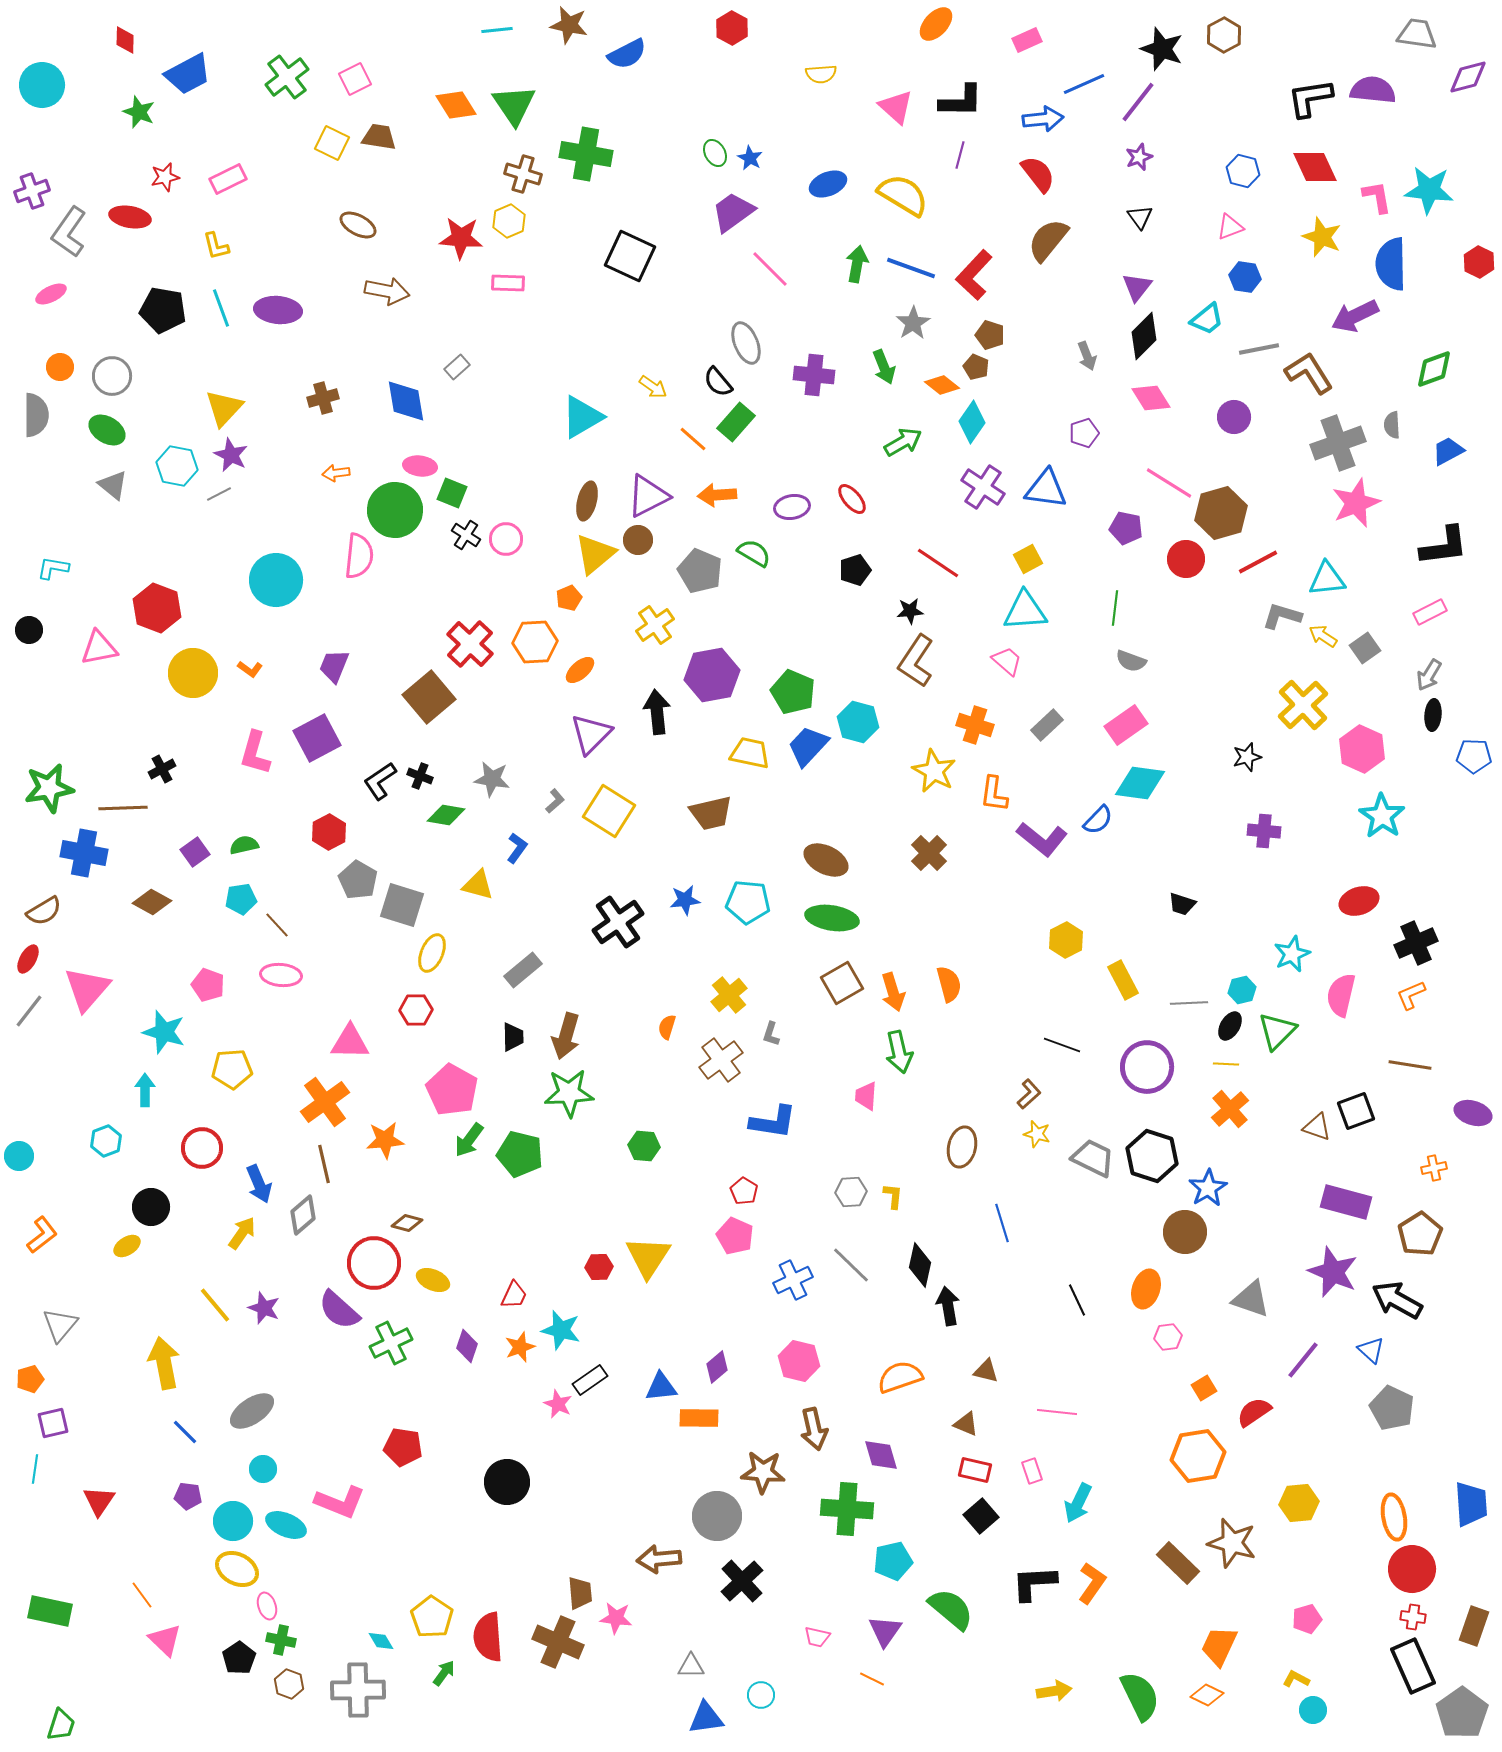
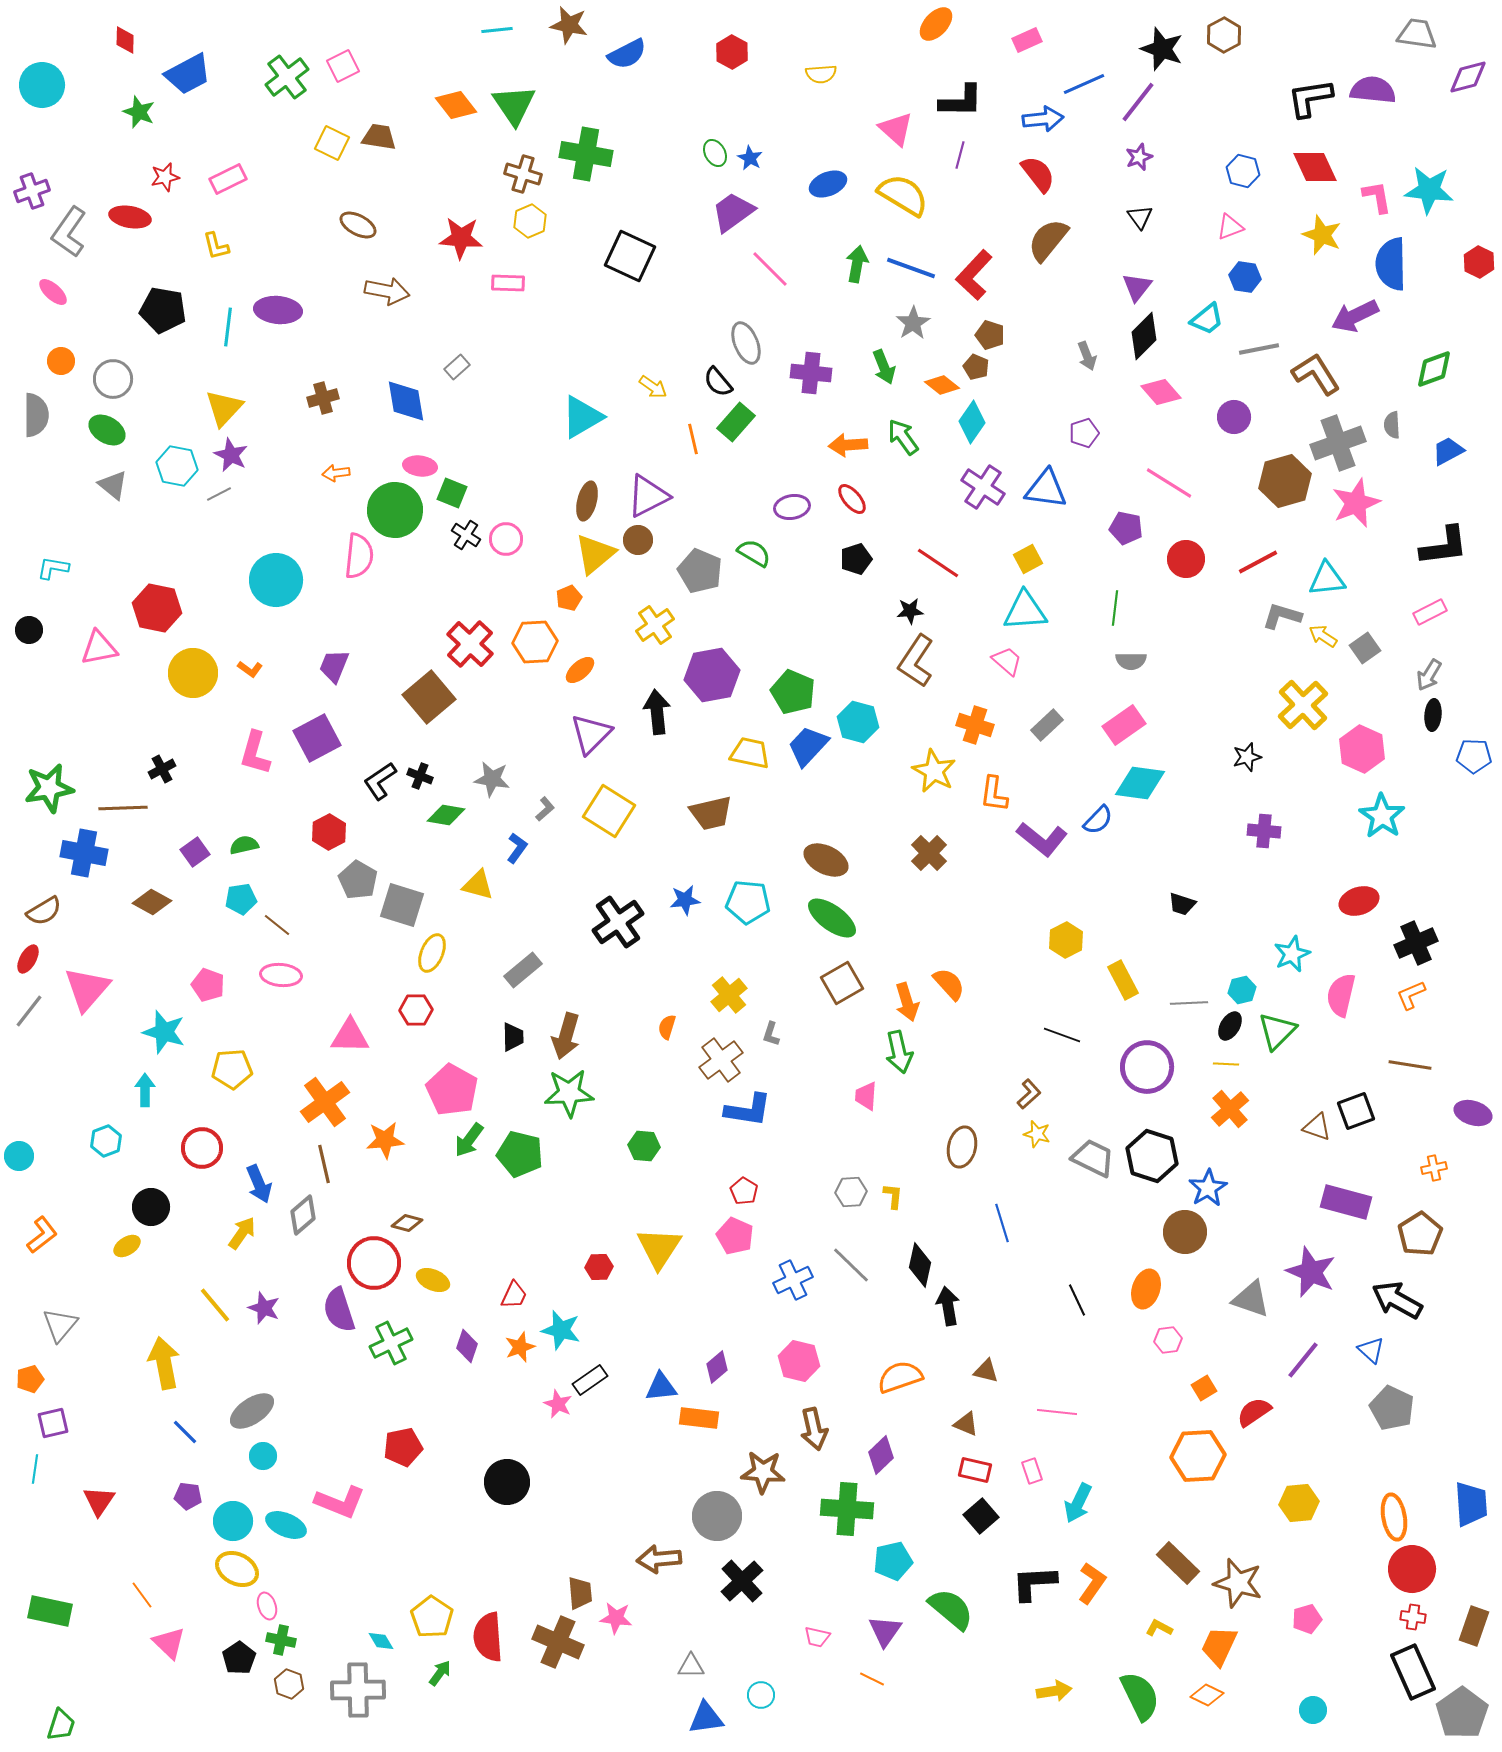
red hexagon at (732, 28): moved 24 px down
pink square at (355, 79): moved 12 px left, 13 px up
orange diamond at (456, 105): rotated 6 degrees counterclockwise
pink triangle at (896, 107): moved 22 px down
yellow hexagon at (509, 221): moved 21 px right
yellow star at (1322, 237): moved 2 px up
pink ellipse at (51, 294): moved 2 px right, 2 px up; rotated 68 degrees clockwise
cyan line at (221, 308): moved 7 px right, 19 px down; rotated 27 degrees clockwise
orange circle at (60, 367): moved 1 px right, 6 px up
brown L-shape at (1309, 373): moved 7 px right, 1 px down
purple cross at (814, 375): moved 3 px left, 2 px up
gray circle at (112, 376): moved 1 px right, 3 px down
pink diamond at (1151, 398): moved 10 px right, 6 px up; rotated 9 degrees counterclockwise
orange line at (693, 439): rotated 36 degrees clockwise
green arrow at (903, 442): moved 5 px up; rotated 96 degrees counterclockwise
orange arrow at (717, 495): moved 131 px right, 50 px up
brown hexagon at (1221, 513): moved 64 px right, 32 px up
black pentagon at (855, 570): moved 1 px right, 11 px up
red hexagon at (157, 608): rotated 9 degrees counterclockwise
gray semicircle at (1131, 661): rotated 20 degrees counterclockwise
pink rectangle at (1126, 725): moved 2 px left
gray L-shape at (555, 801): moved 10 px left, 8 px down
green ellipse at (832, 918): rotated 27 degrees clockwise
brown line at (277, 925): rotated 8 degrees counterclockwise
orange semicircle at (949, 984): rotated 27 degrees counterclockwise
orange arrow at (893, 992): moved 14 px right, 10 px down
pink triangle at (350, 1042): moved 6 px up
black line at (1062, 1045): moved 10 px up
blue L-shape at (773, 1122): moved 25 px left, 12 px up
yellow triangle at (648, 1257): moved 11 px right, 9 px up
purple star at (1333, 1272): moved 22 px left
purple semicircle at (339, 1310): rotated 30 degrees clockwise
pink hexagon at (1168, 1337): moved 3 px down
orange rectangle at (699, 1418): rotated 6 degrees clockwise
red pentagon at (403, 1447): rotated 21 degrees counterclockwise
purple diamond at (881, 1455): rotated 63 degrees clockwise
orange hexagon at (1198, 1456): rotated 6 degrees clockwise
cyan circle at (263, 1469): moved 13 px up
brown star at (1232, 1543): moved 6 px right, 40 px down
pink triangle at (165, 1640): moved 4 px right, 3 px down
black rectangle at (1413, 1666): moved 6 px down
green arrow at (444, 1673): moved 4 px left
yellow L-shape at (1296, 1679): moved 137 px left, 51 px up
